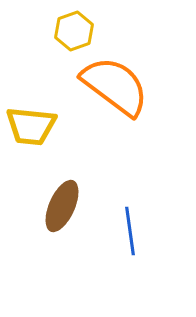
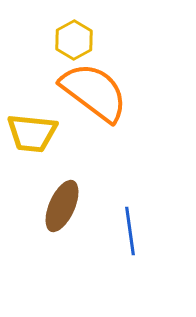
yellow hexagon: moved 9 px down; rotated 9 degrees counterclockwise
orange semicircle: moved 21 px left, 6 px down
yellow trapezoid: moved 1 px right, 7 px down
